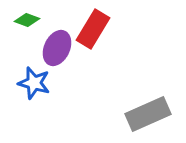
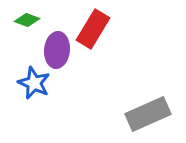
purple ellipse: moved 2 px down; rotated 20 degrees counterclockwise
blue star: rotated 8 degrees clockwise
